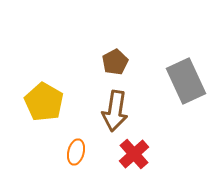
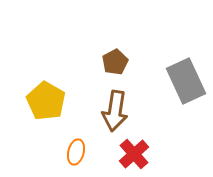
yellow pentagon: moved 2 px right, 1 px up
